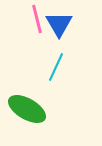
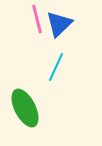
blue triangle: rotated 16 degrees clockwise
green ellipse: moved 2 px left, 1 px up; rotated 33 degrees clockwise
